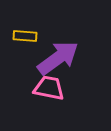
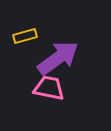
yellow rectangle: rotated 20 degrees counterclockwise
